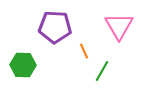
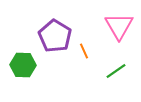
purple pentagon: moved 9 px down; rotated 28 degrees clockwise
green line: moved 14 px right; rotated 25 degrees clockwise
